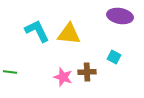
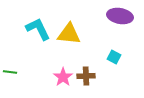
cyan L-shape: moved 1 px right, 2 px up
brown cross: moved 1 px left, 4 px down
pink star: rotated 18 degrees clockwise
